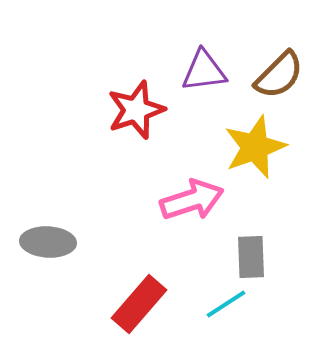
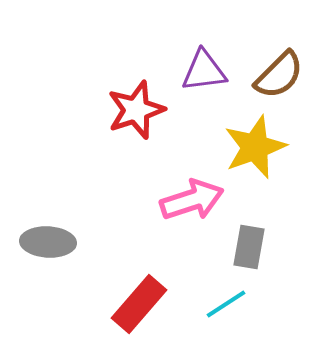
gray rectangle: moved 2 px left, 10 px up; rotated 12 degrees clockwise
